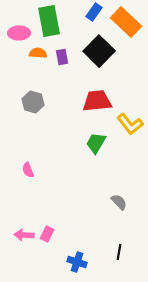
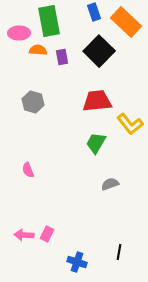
blue rectangle: rotated 54 degrees counterclockwise
orange semicircle: moved 3 px up
gray semicircle: moved 9 px left, 18 px up; rotated 66 degrees counterclockwise
